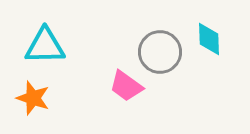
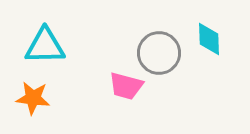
gray circle: moved 1 px left, 1 px down
pink trapezoid: rotated 21 degrees counterclockwise
orange star: rotated 12 degrees counterclockwise
